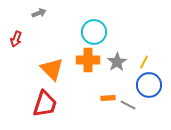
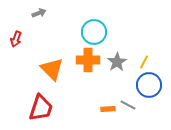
orange rectangle: moved 11 px down
red trapezoid: moved 4 px left, 4 px down
